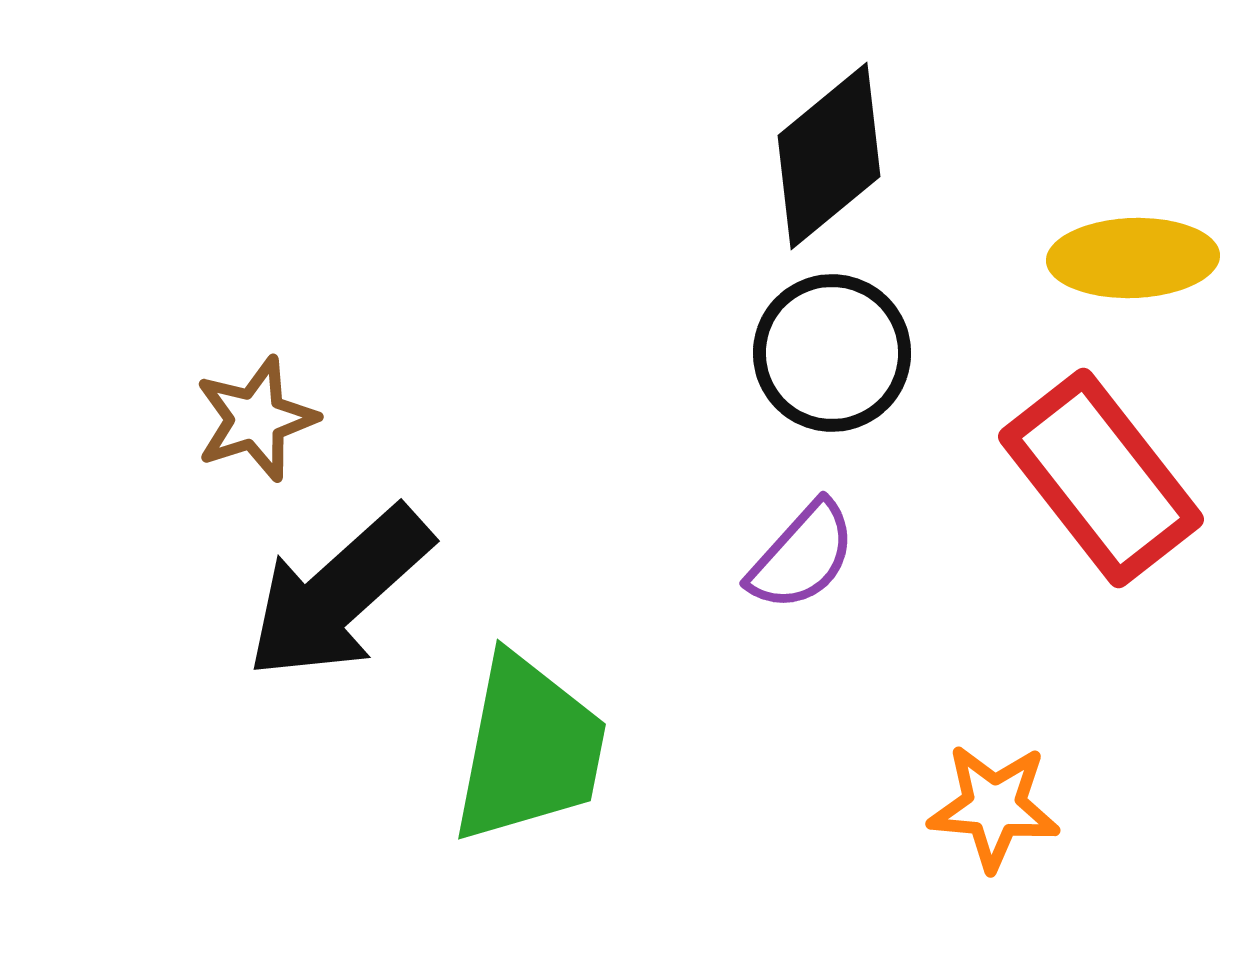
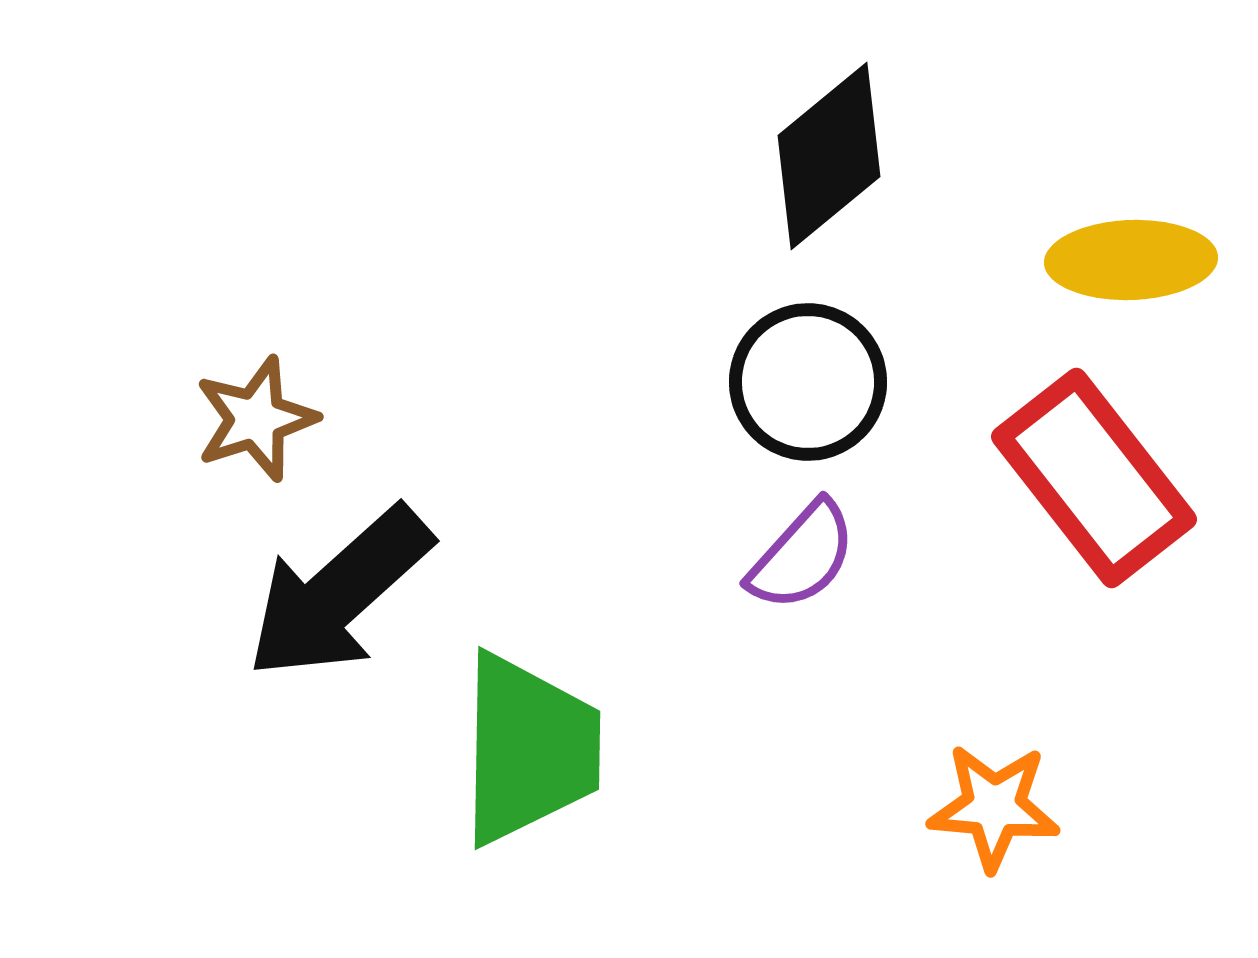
yellow ellipse: moved 2 px left, 2 px down
black circle: moved 24 px left, 29 px down
red rectangle: moved 7 px left
green trapezoid: rotated 10 degrees counterclockwise
